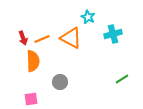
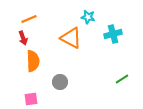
cyan star: rotated 16 degrees counterclockwise
orange line: moved 13 px left, 20 px up
